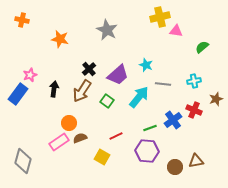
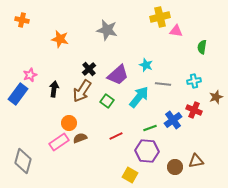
gray star: rotated 15 degrees counterclockwise
green semicircle: rotated 40 degrees counterclockwise
brown star: moved 2 px up
yellow square: moved 28 px right, 18 px down
